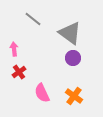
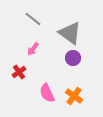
pink arrow: moved 19 px right; rotated 136 degrees counterclockwise
pink semicircle: moved 5 px right
